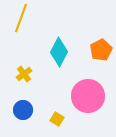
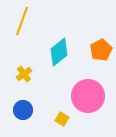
yellow line: moved 1 px right, 3 px down
cyan diamond: rotated 24 degrees clockwise
yellow square: moved 5 px right
